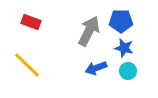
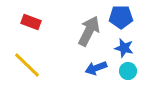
blue pentagon: moved 4 px up
